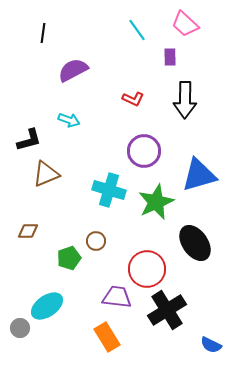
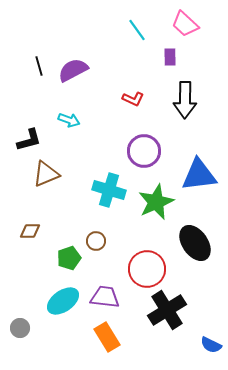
black line: moved 4 px left, 33 px down; rotated 24 degrees counterclockwise
blue triangle: rotated 9 degrees clockwise
brown diamond: moved 2 px right
purple trapezoid: moved 12 px left
cyan ellipse: moved 16 px right, 5 px up
